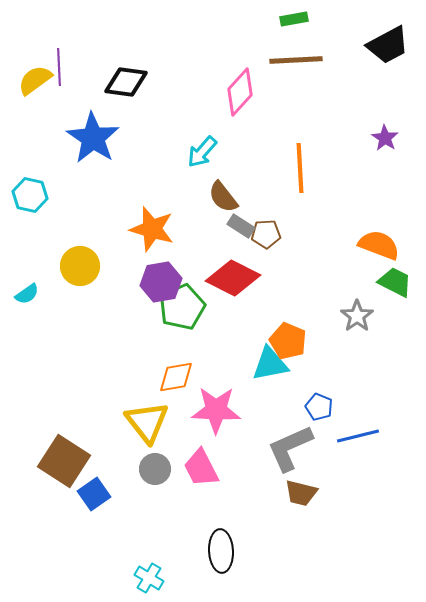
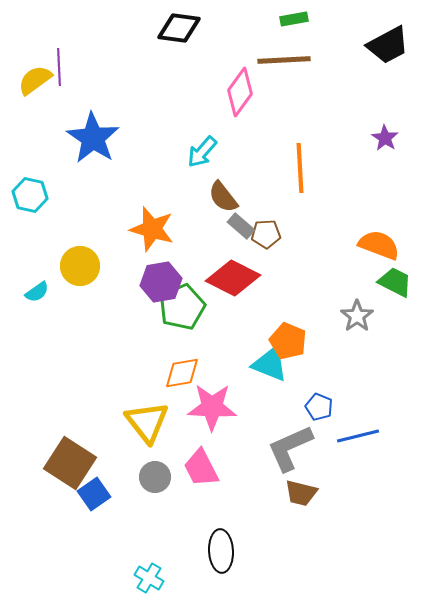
brown line: moved 12 px left
black diamond: moved 53 px right, 54 px up
pink diamond: rotated 6 degrees counterclockwise
gray rectangle: rotated 8 degrees clockwise
cyan semicircle: moved 10 px right, 2 px up
cyan triangle: rotated 33 degrees clockwise
orange diamond: moved 6 px right, 4 px up
pink star: moved 4 px left, 3 px up
brown square: moved 6 px right, 2 px down
gray circle: moved 8 px down
